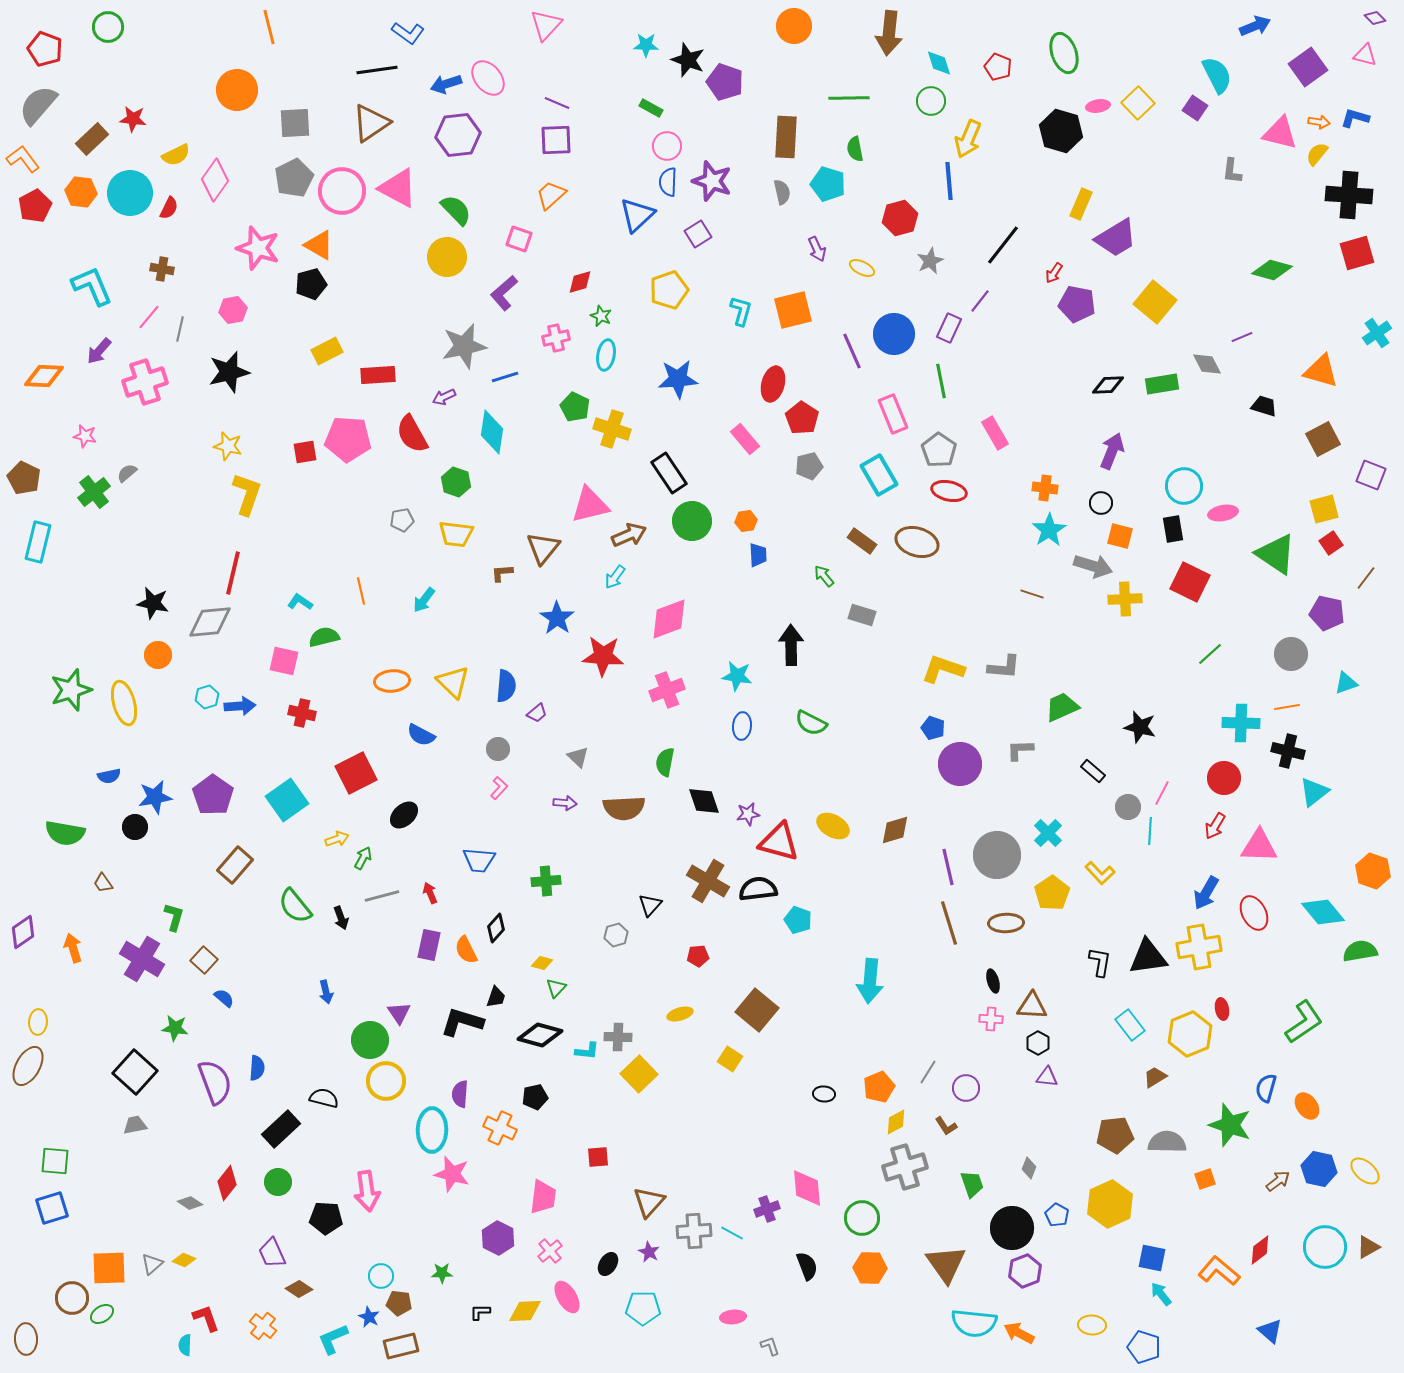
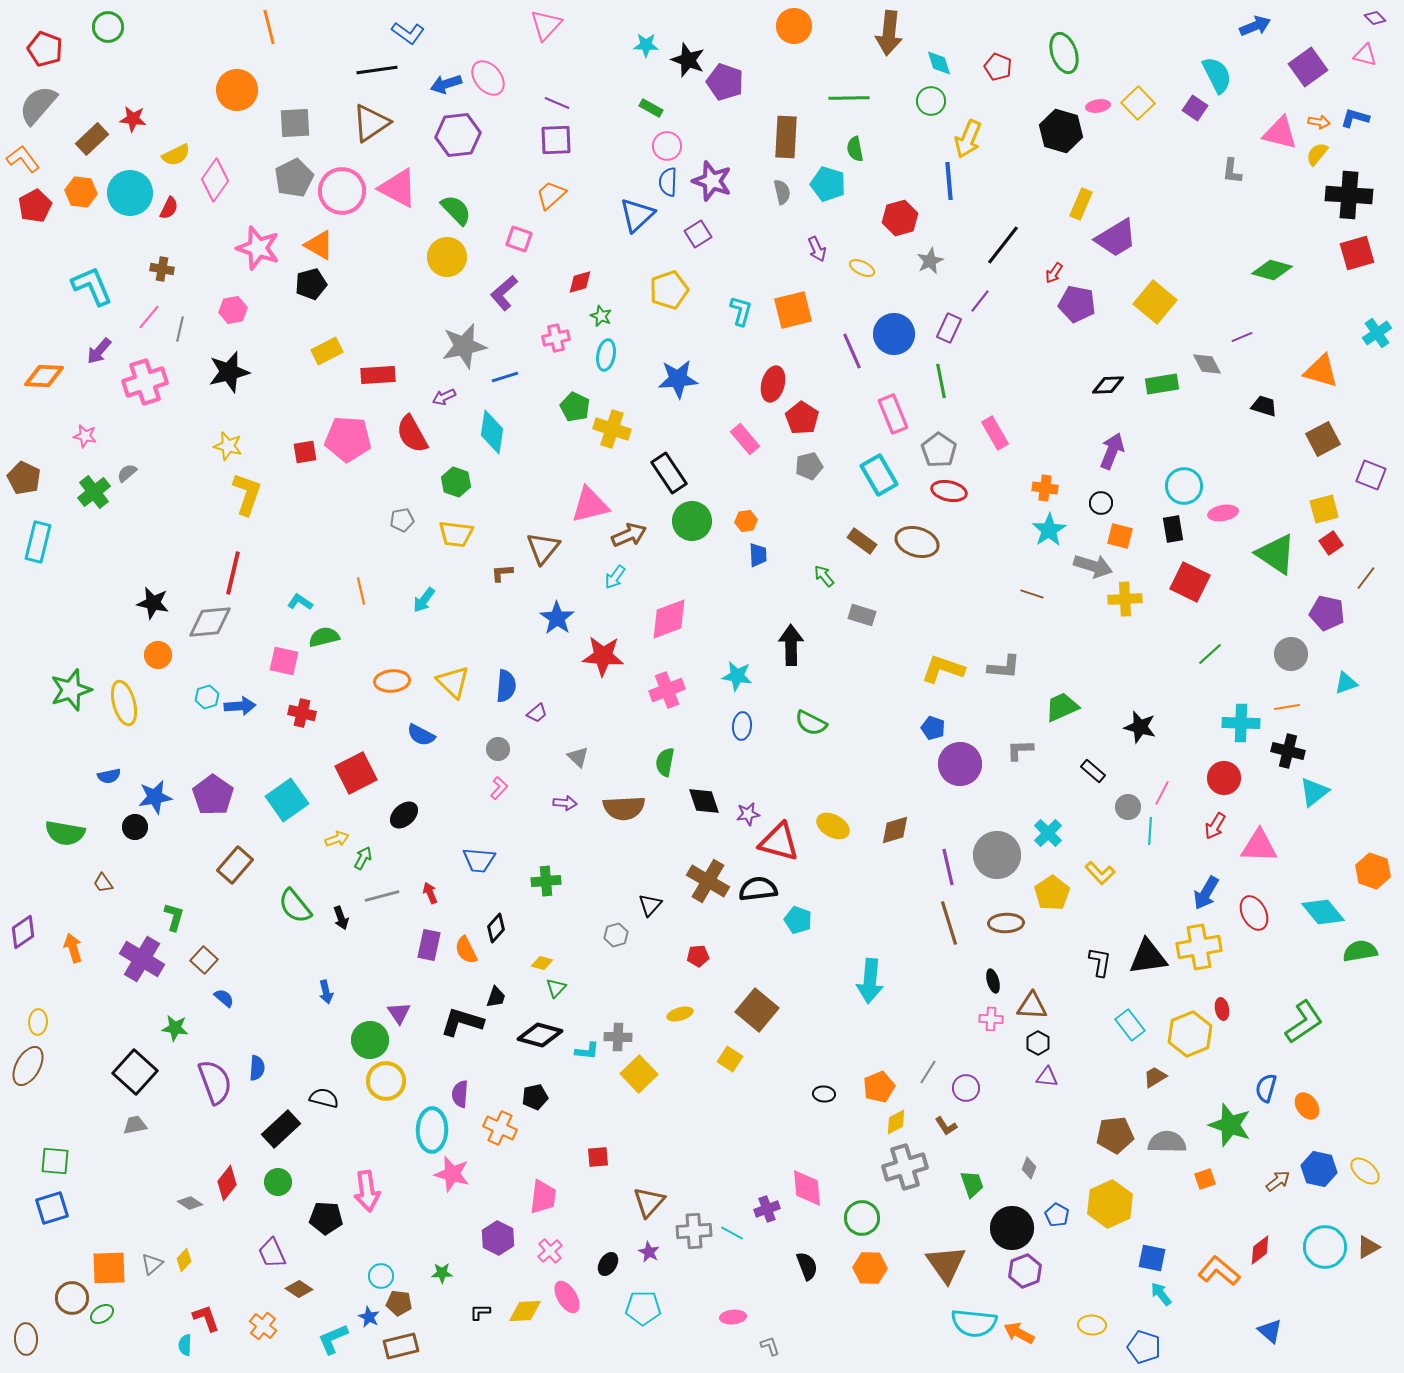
yellow diamond at (184, 1260): rotated 70 degrees counterclockwise
